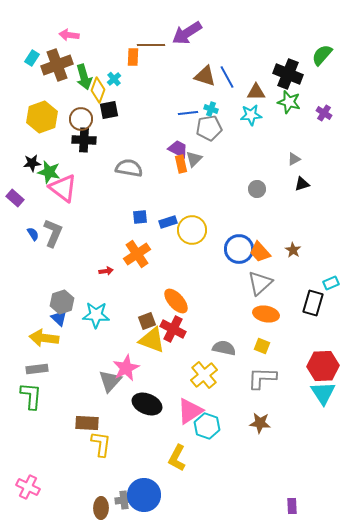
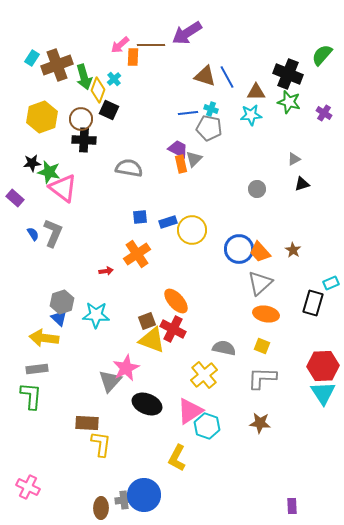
pink arrow at (69, 35): moved 51 px right, 10 px down; rotated 48 degrees counterclockwise
black square at (109, 110): rotated 36 degrees clockwise
gray pentagon at (209, 128): rotated 20 degrees clockwise
